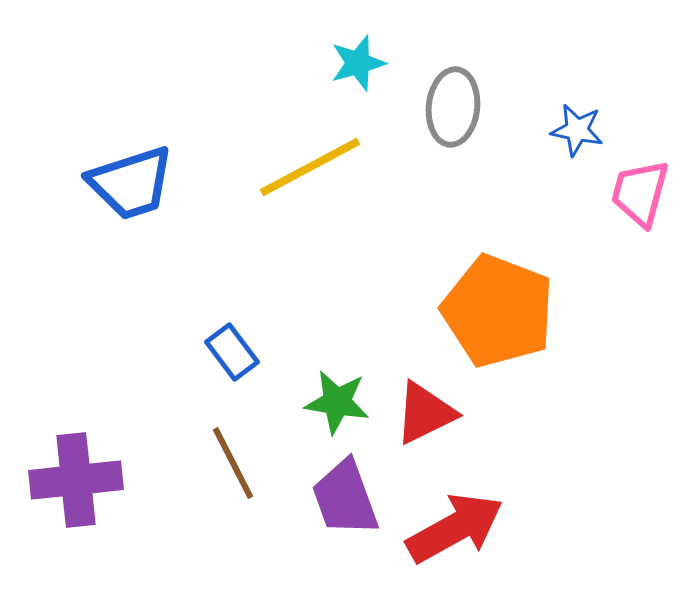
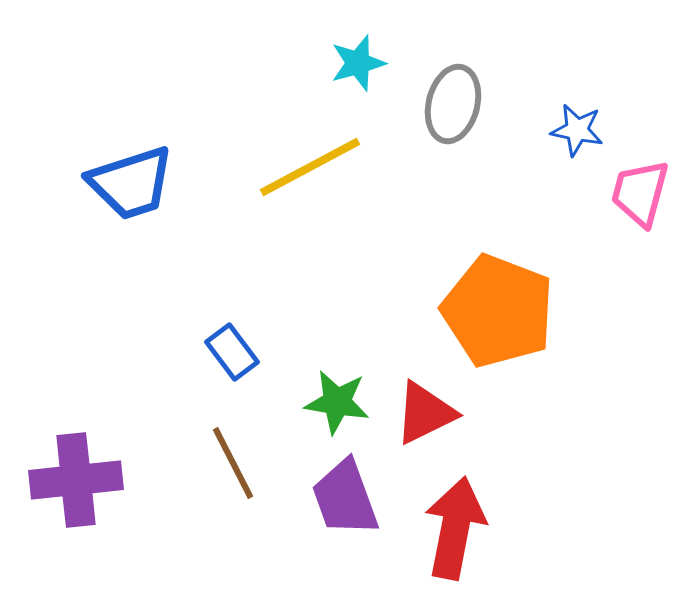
gray ellipse: moved 3 px up; rotated 8 degrees clockwise
red arrow: rotated 50 degrees counterclockwise
